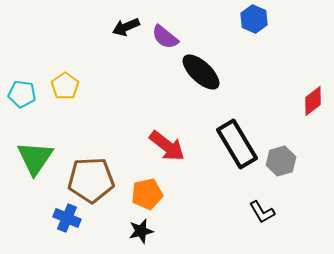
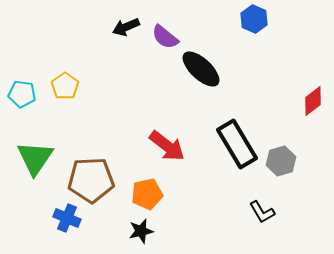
black ellipse: moved 3 px up
